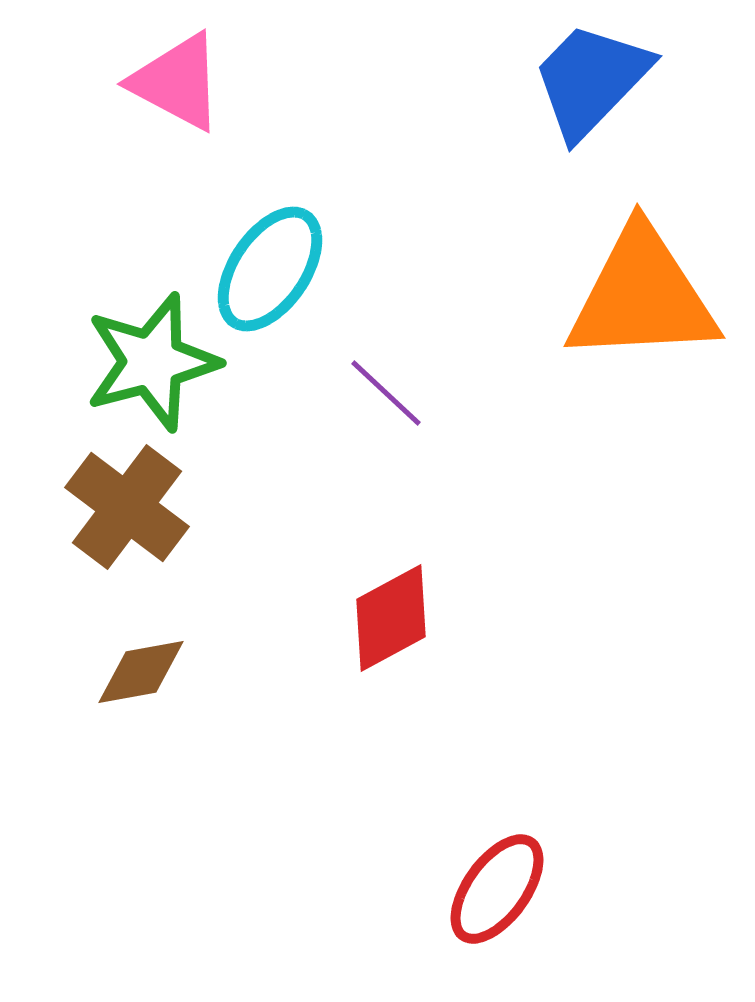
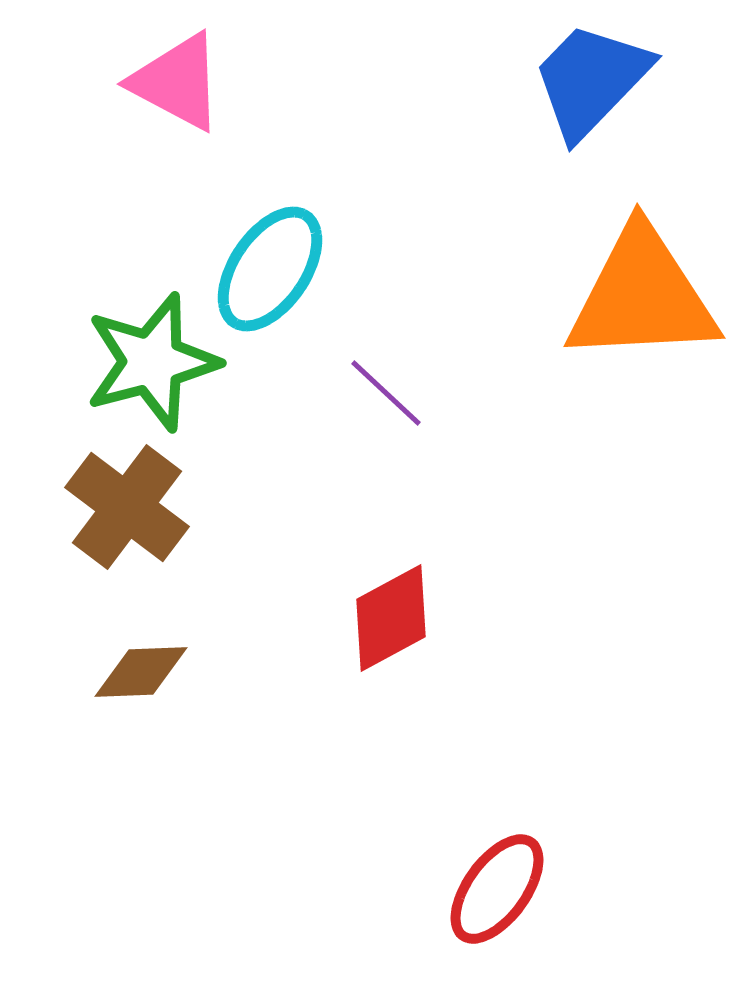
brown diamond: rotated 8 degrees clockwise
